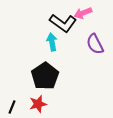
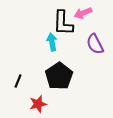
black L-shape: rotated 56 degrees clockwise
black pentagon: moved 14 px right
black line: moved 6 px right, 26 px up
